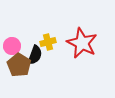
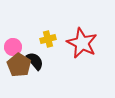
yellow cross: moved 3 px up
pink circle: moved 1 px right, 1 px down
black semicircle: moved 6 px down; rotated 60 degrees counterclockwise
